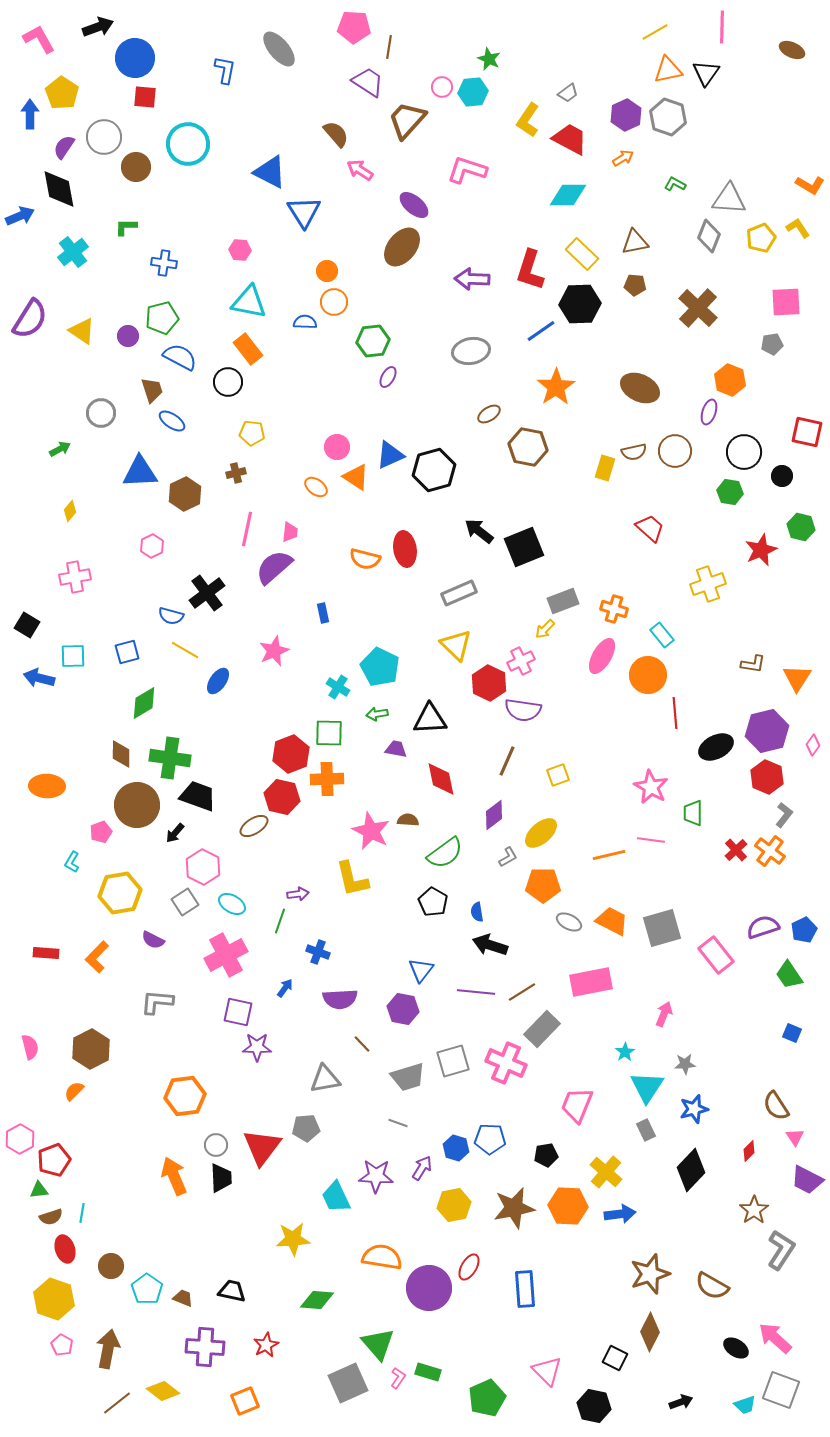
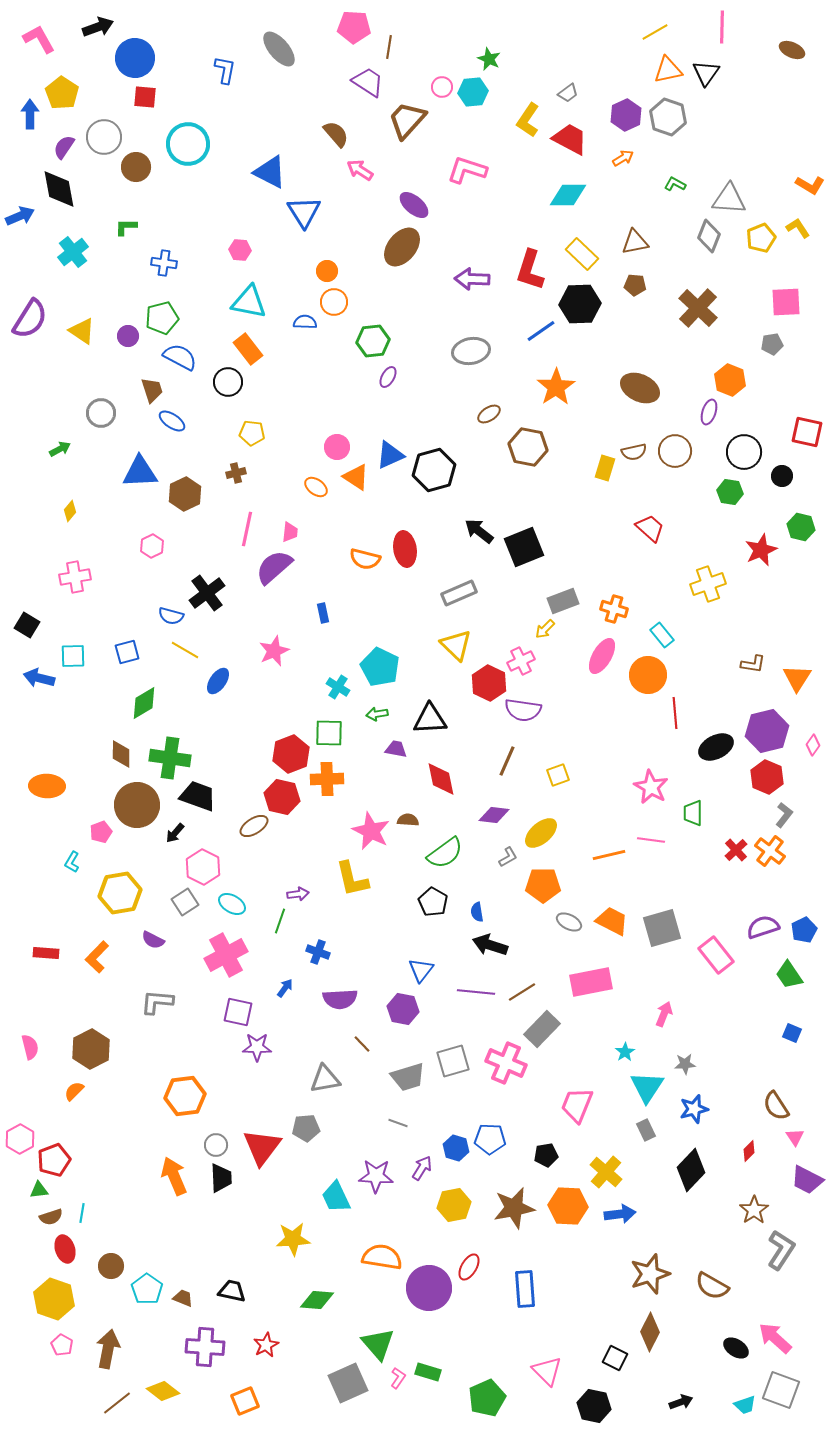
purple diamond at (494, 815): rotated 44 degrees clockwise
